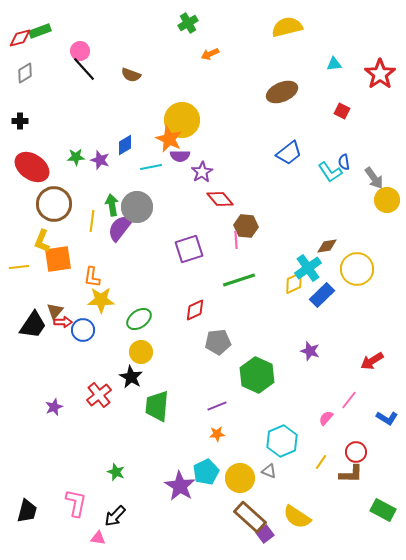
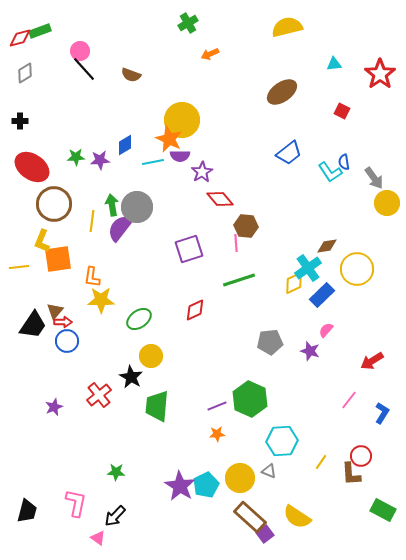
brown ellipse at (282, 92): rotated 12 degrees counterclockwise
purple star at (100, 160): rotated 24 degrees counterclockwise
cyan line at (151, 167): moved 2 px right, 5 px up
yellow circle at (387, 200): moved 3 px down
pink line at (236, 240): moved 3 px down
blue circle at (83, 330): moved 16 px left, 11 px down
gray pentagon at (218, 342): moved 52 px right
yellow circle at (141, 352): moved 10 px right, 4 px down
green hexagon at (257, 375): moved 7 px left, 24 px down
pink semicircle at (326, 418): moved 88 px up
blue L-shape at (387, 418): moved 5 px left, 5 px up; rotated 90 degrees counterclockwise
cyan hexagon at (282, 441): rotated 20 degrees clockwise
red circle at (356, 452): moved 5 px right, 4 px down
green star at (116, 472): rotated 18 degrees counterclockwise
cyan pentagon at (206, 472): moved 13 px down
brown L-shape at (351, 474): rotated 85 degrees clockwise
pink triangle at (98, 538): rotated 28 degrees clockwise
